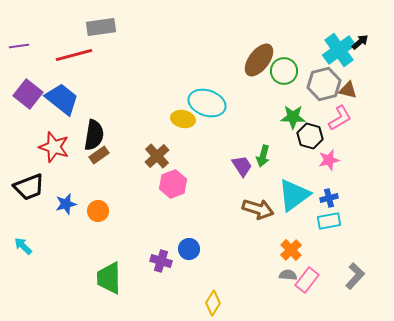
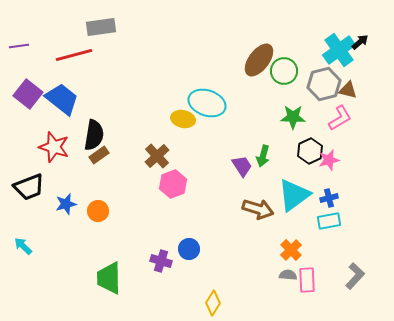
black hexagon: moved 15 px down; rotated 20 degrees clockwise
pink rectangle: rotated 40 degrees counterclockwise
